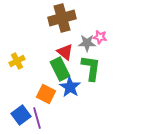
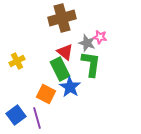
gray star: rotated 18 degrees clockwise
green L-shape: moved 4 px up
blue square: moved 5 px left
